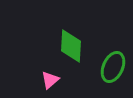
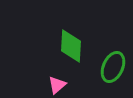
pink triangle: moved 7 px right, 5 px down
